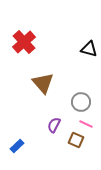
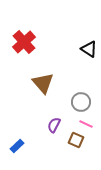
black triangle: rotated 18 degrees clockwise
